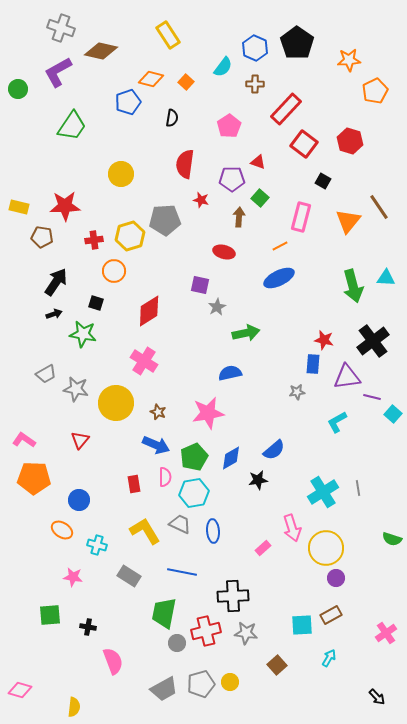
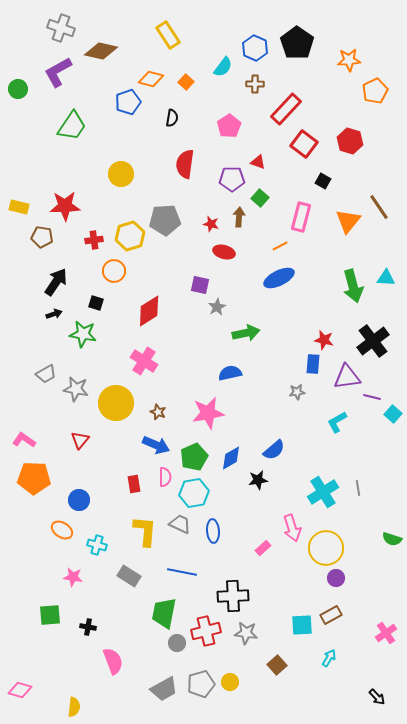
red star at (201, 200): moved 10 px right, 24 px down
yellow L-shape at (145, 531): rotated 36 degrees clockwise
